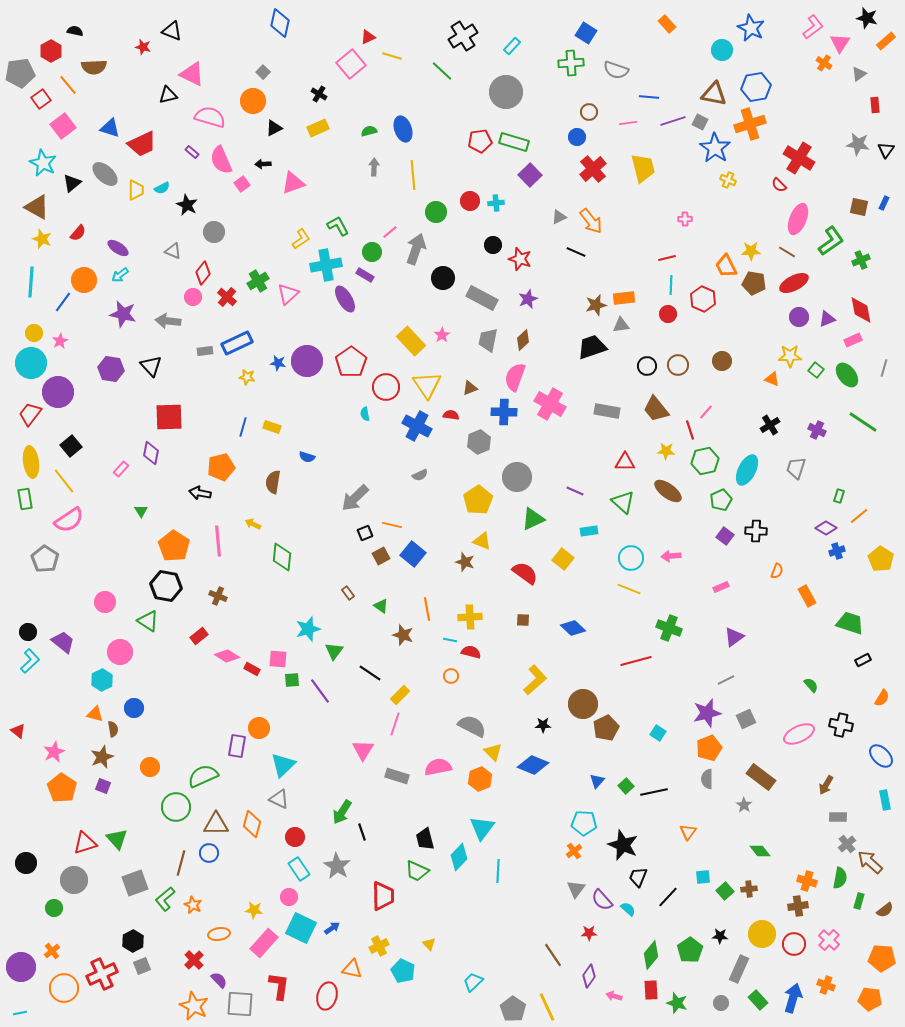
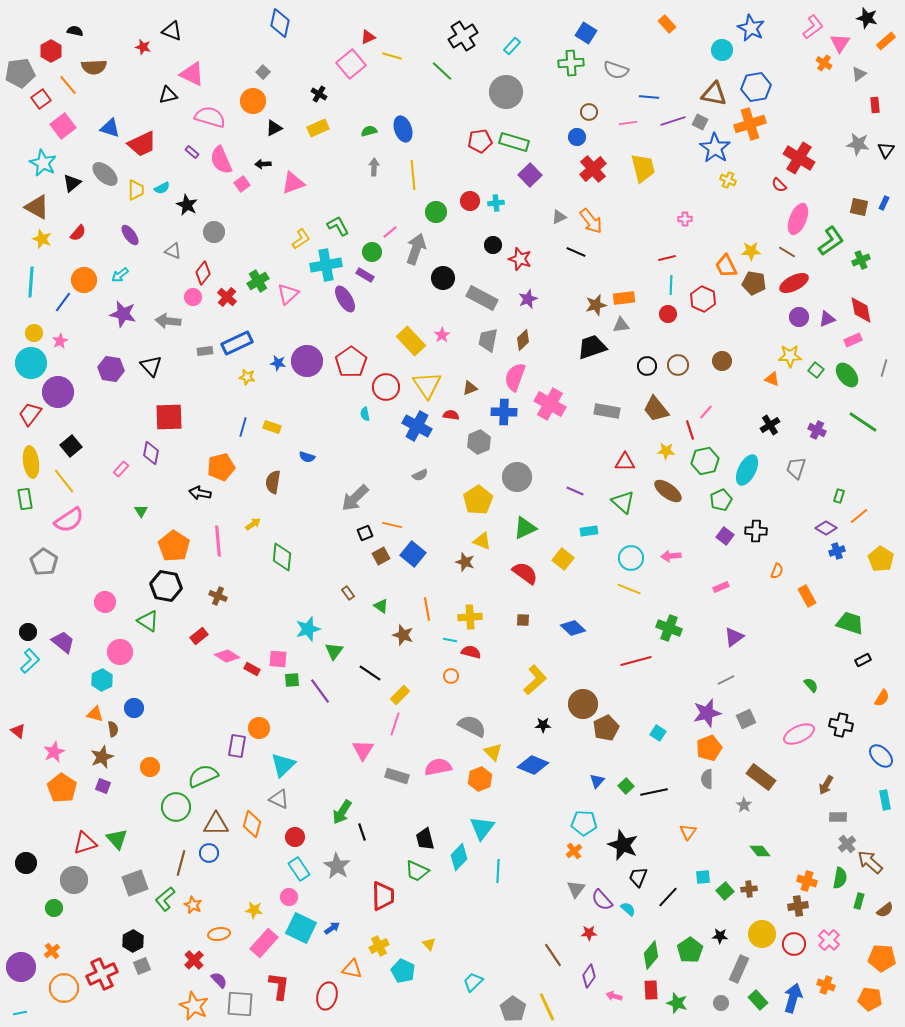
purple ellipse at (118, 248): moved 12 px right, 13 px up; rotated 20 degrees clockwise
green triangle at (533, 519): moved 8 px left, 9 px down
yellow arrow at (253, 524): rotated 119 degrees clockwise
gray pentagon at (45, 559): moved 1 px left, 3 px down
